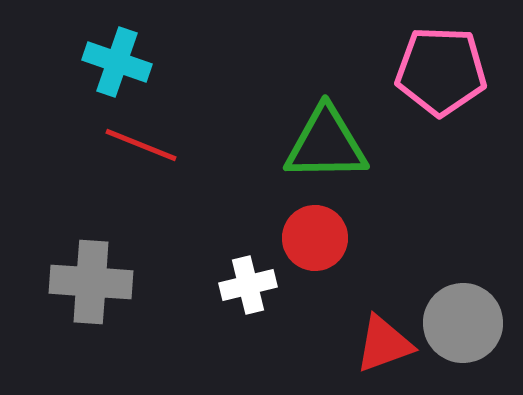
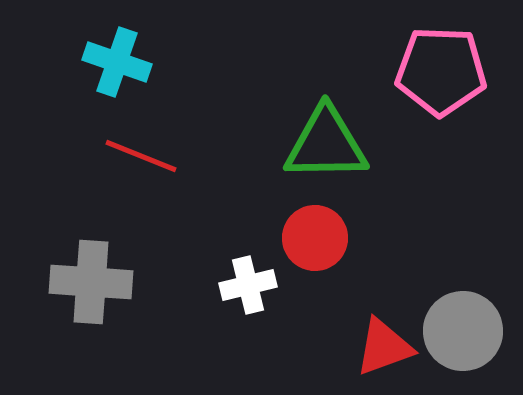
red line: moved 11 px down
gray circle: moved 8 px down
red triangle: moved 3 px down
